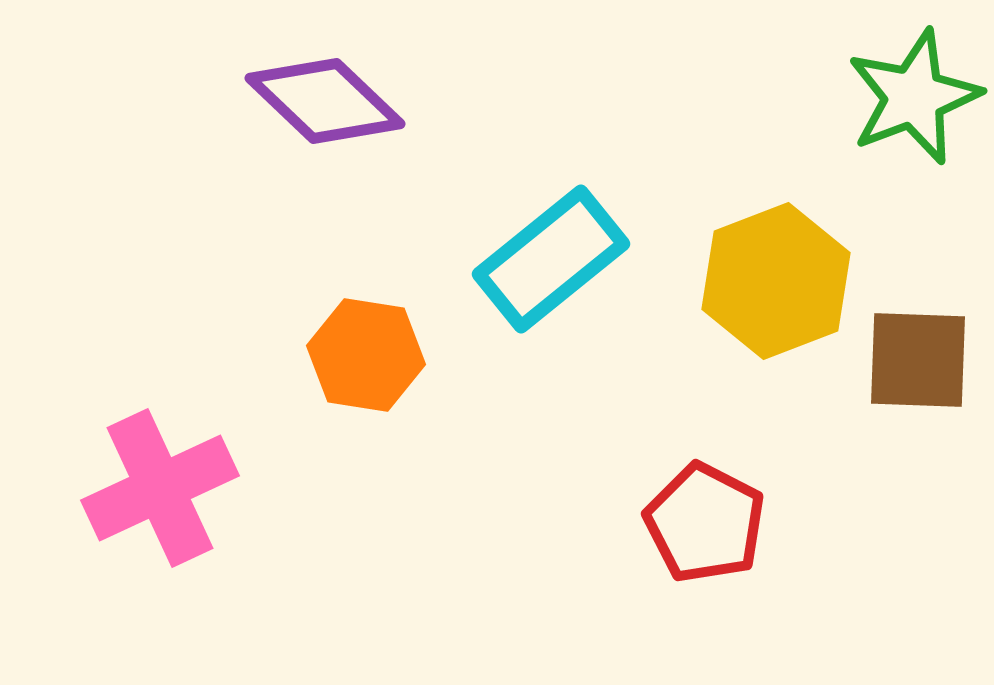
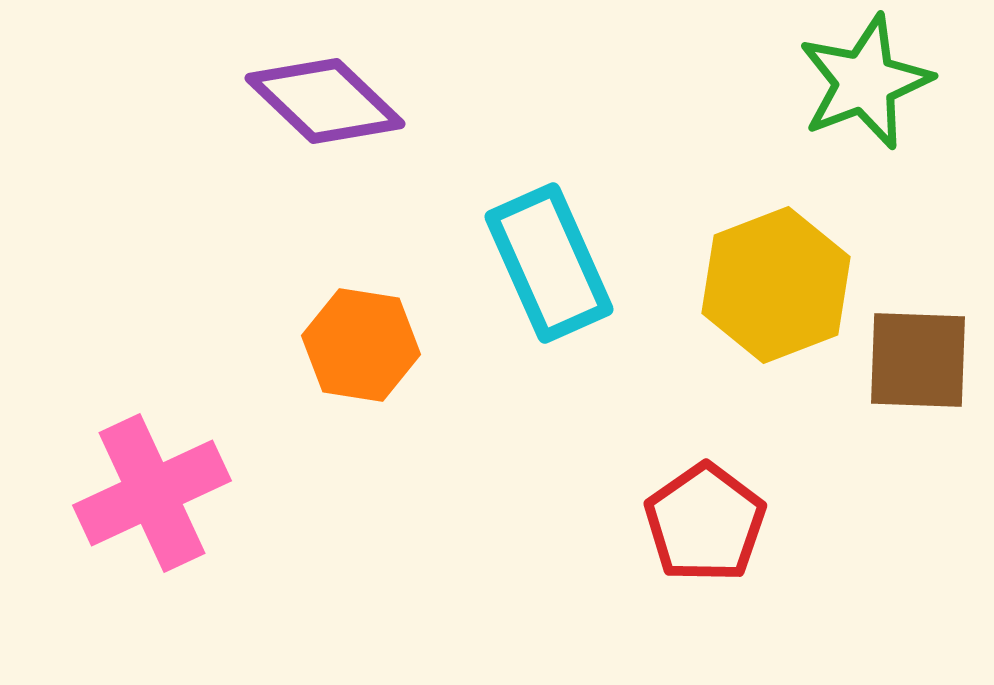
green star: moved 49 px left, 15 px up
cyan rectangle: moved 2 px left, 4 px down; rotated 75 degrees counterclockwise
yellow hexagon: moved 4 px down
orange hexagon: moved 5 px left, 10 px up
pink cross: moved 8 px left, 5 px down
red pentagon: rotated 10 degrees clockwise
